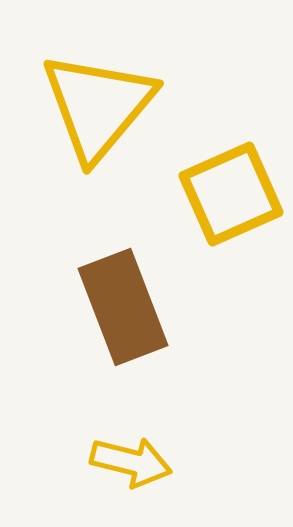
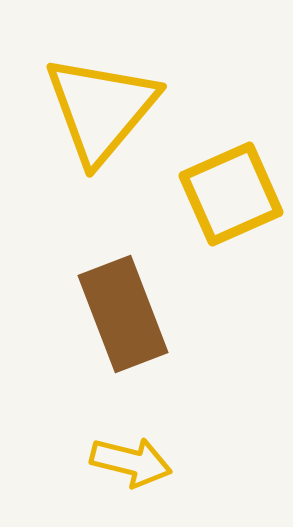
yellow triangle: moved 3 px right, 3 px down
brown rectangle: moved 7 px down
